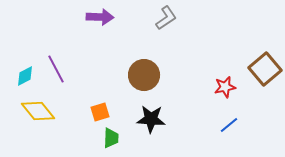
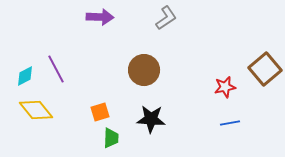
brown circle: moved 5 px up
yellow diamond: moved 2 px left, 1 px up
blue line: moved 1 px right, 2 px up; rotated 30 degrees clockwise
